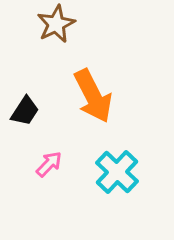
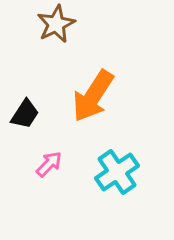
orange arrow: rotated 60 degrees clockwise
black trapezoid: moved 3 px down
cyan cross: rotated 12 degrees clockwise
